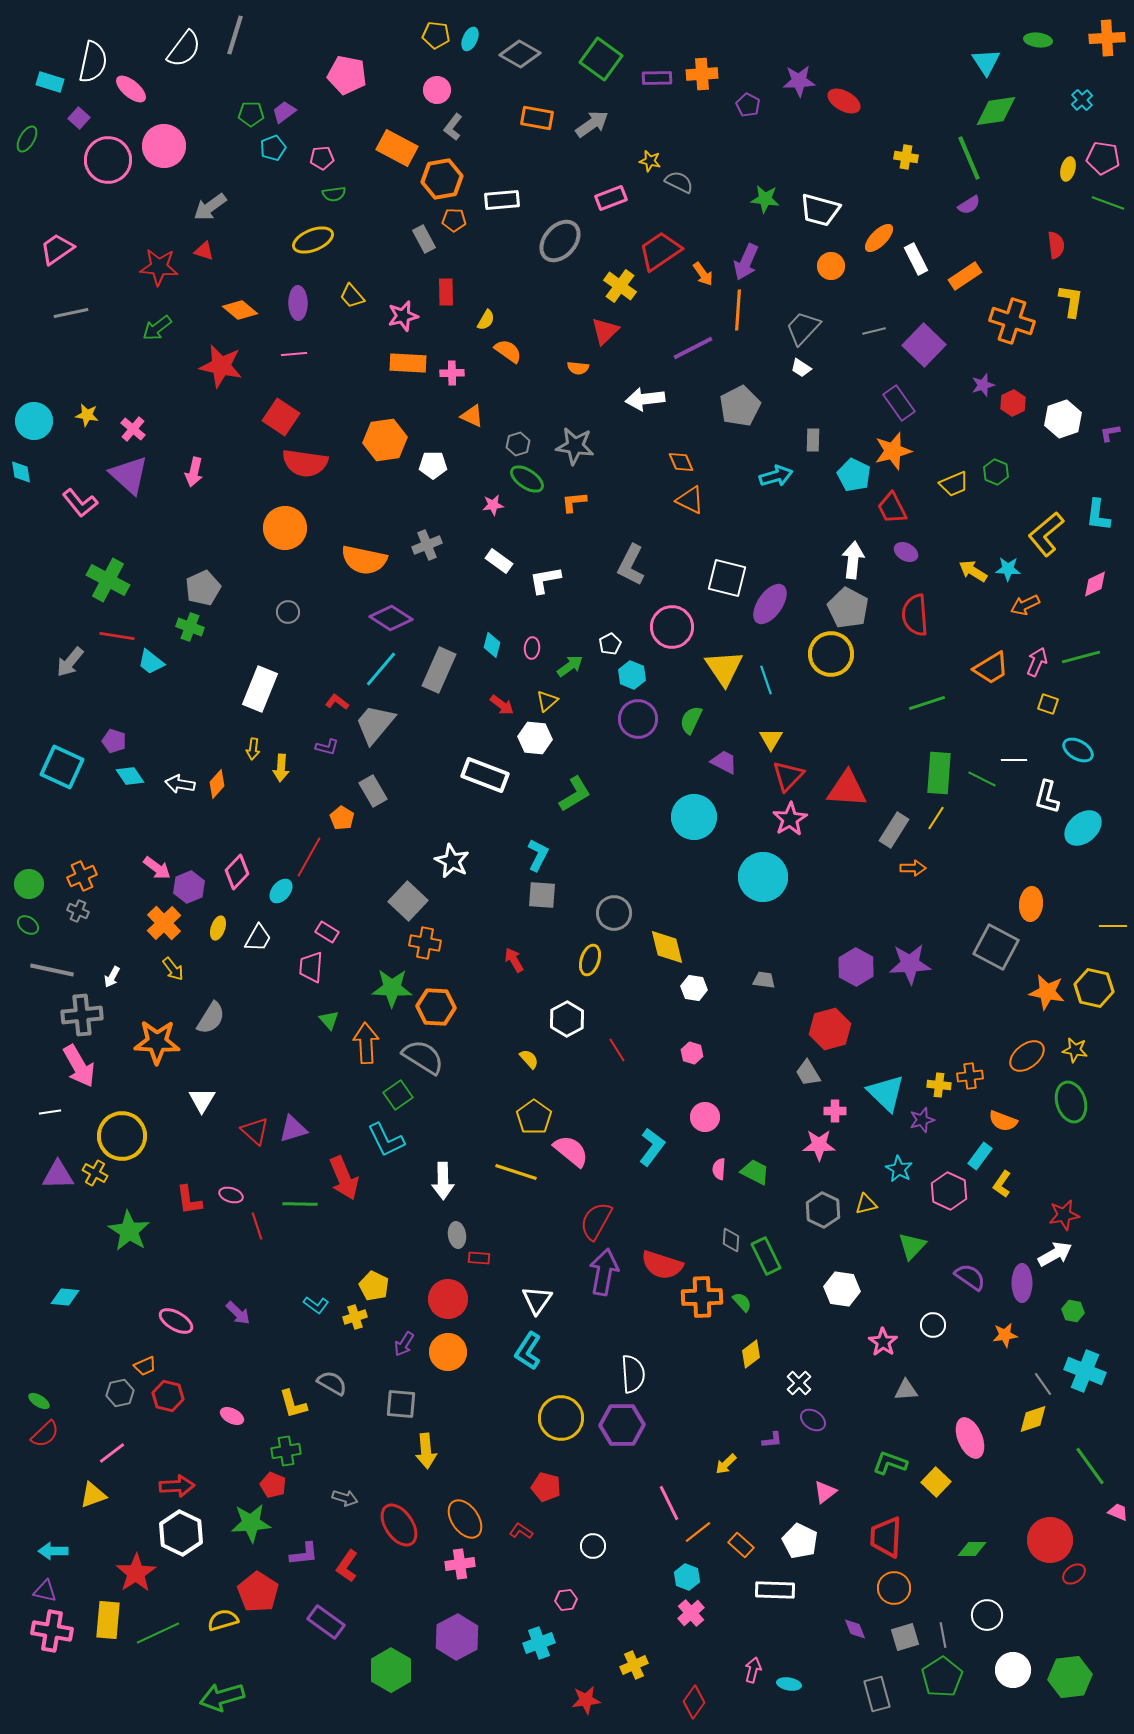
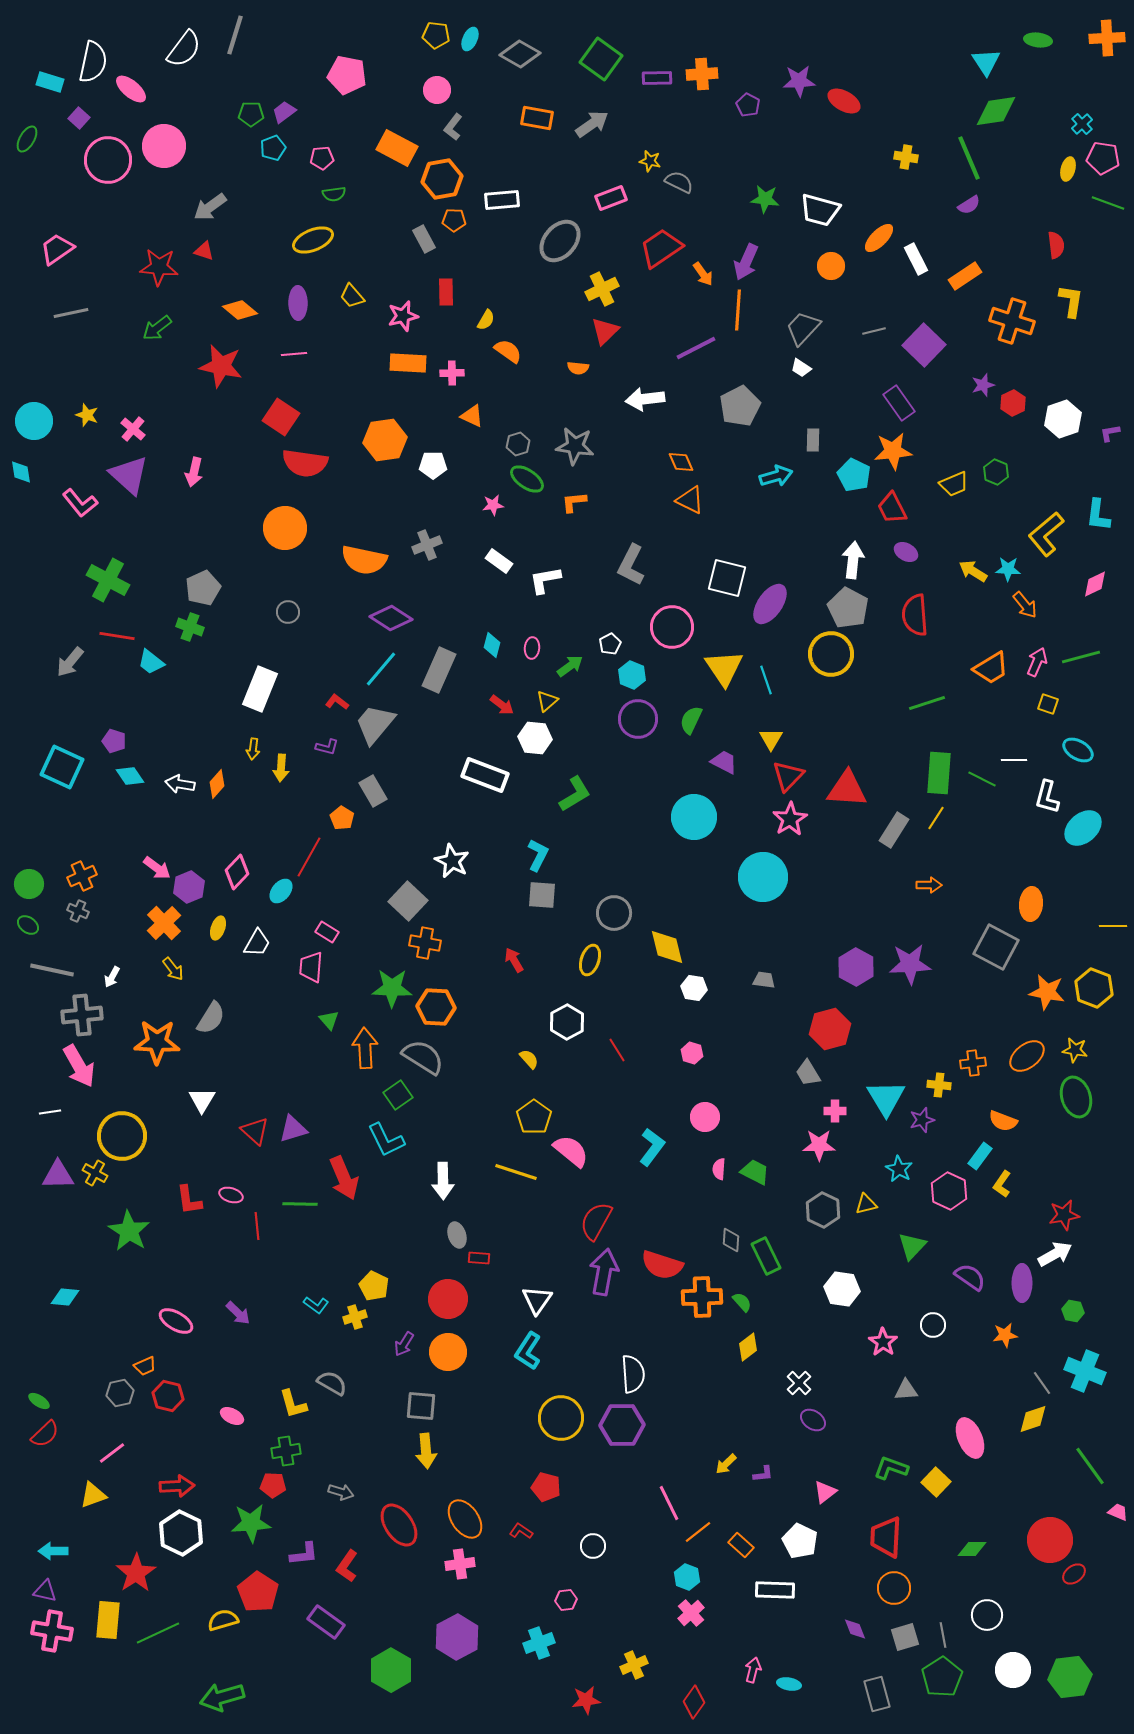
cyan cross at (1082, 100): moved 24 px down
red trapezoid at (660, 251): moved 1 px right, 3 px up
yellow cross at (620, 286): moved 18 px left, 3 px down; rotated 28 degrees clockwise
purple line at (693, 348): moved 3 px right
yellow star at (87, 415): rotated 10 degrees clockwise
orange star at (893, 451): rotated 9 degrees clockwise
orange arrow at (1025, 605): rotated 104 degrees counterclockwise
orange arrow at (913, 868): moved 16 px right, 17 px down
white trapezoid at (258, 938): moved 1 px left, 5 px down
yellow hexagon at (1094, 988): rotated 9 degrees clockwise
white hexagon at (567, 1019): moved 3 px down
orange arrow at (366, 1043): moved 1 px left, 5 px down
orange cross at (970, 1076): moved 3 px right, 13 px up
cyan triangle at (886, 1093): moved 5 px down; rotated 15 degrees clockwise
green ellipse at (1071, 1102): moved 5 px right, 5 px up
red line at (257, 1226): rotated 12 degrees clockwise
gray ellipse at (457, 1235): rotated 10 degrees counterclockwise
yellow diamond at (751, 1354): moved 3 px left, 7 px up
gray line at (1043, 1384): moved 1 px left, 1 px up
gray square at (401, 1404): moved 20 px right, 2 px down
purple L-shape at (772, 1440): moved 9 px left, 34 px down
green L-shape at (890, 1463): moved 1 px right, 5 px down
red pentagon at (273, 1485): rotated 20 degrees counterclockwise
gray arrow at (345, 1498): moved 4 px left, 6 px up
